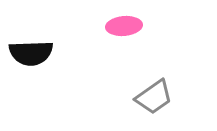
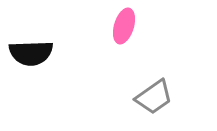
pink ellipse: rotated 68 degrees counterclockwise
